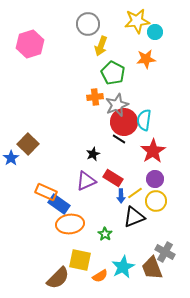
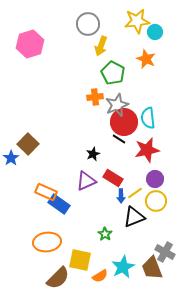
orange star: rotated 30 degrees clockwise
cyan semicircle: moved 4 px right, 2 px up; rotated 15 degrees counterclockwise
red star: moved 6 px left, 1 px up; rotated 20 degrees clockwise
orange ellipse: moved 23 px left, 18 px down
